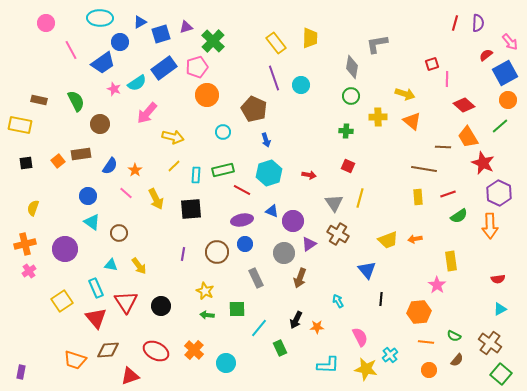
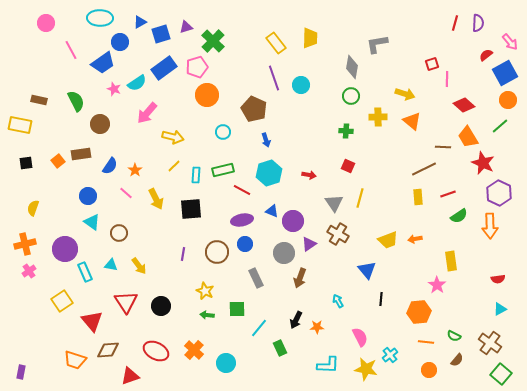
brown line at (424, 169): rotated 35 degrees counterclockwise
cyan rectangle at (96, 288): moved 11 px left, 16 px up
red triangle at (96, 318): moved 4 px left, 3 px down
